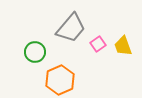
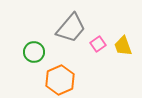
green circle: moved 1 px left
